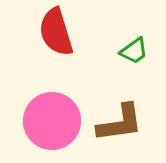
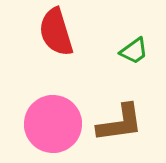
pink circle: moved 1 px right, 3 px down
